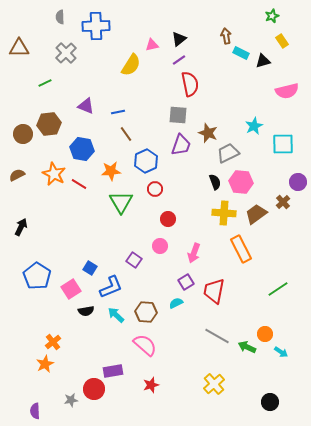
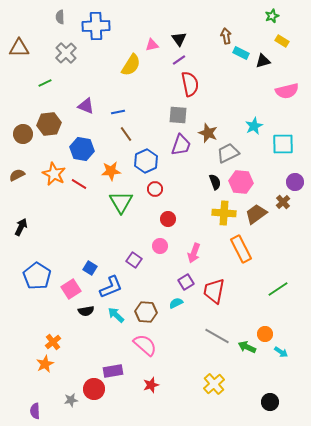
black triangle at (179, 39): rotated 28 degrees counterclockwise
yellow rectangle at (282, 41): rotated 24 degrees counterclockwise
purple circle at (298, 182): moved 3 px left
